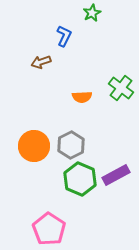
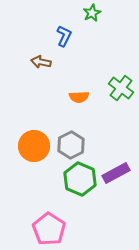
brown arrow: rotated 30 degrees clockwise
orange semicircle: moved 3 px left
purple rectangle: moved 2 px up
